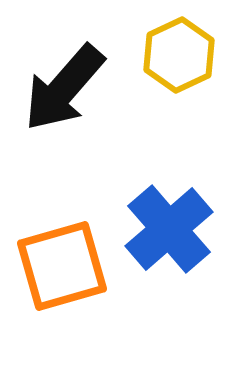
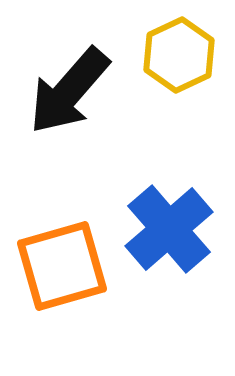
black arrow: moved 5 px right, 3 px down
